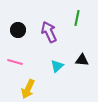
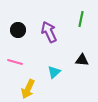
green line: moved 4 px right, 1 px down
cyan triangle: moved 3 px left, 6 px down
